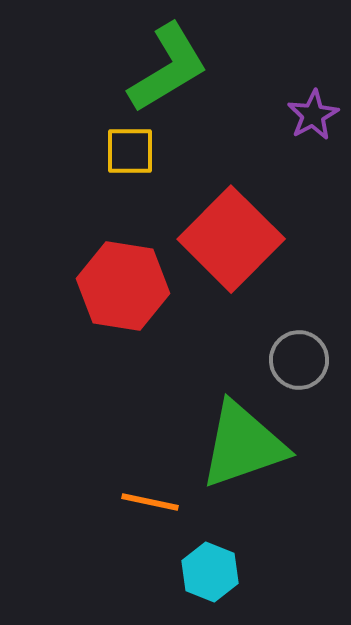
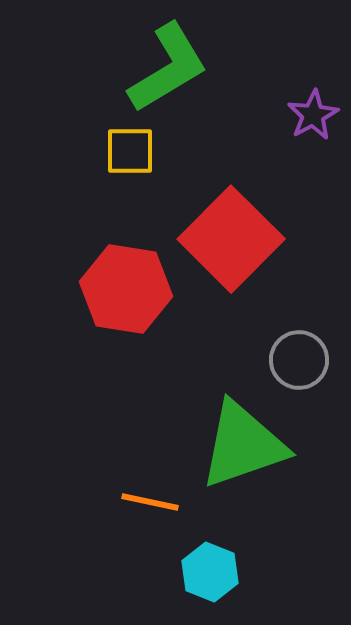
red hexagon: moved 3 px right, 3 px down
